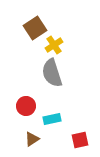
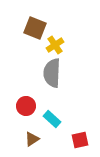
brown square: rotated 35 degrees counterclockwise
yellow cross: moved 1 px right
gray semicircle: rotated 20 degrees clockwise
cyan rectangle: rotated 54 degrees clockwise
